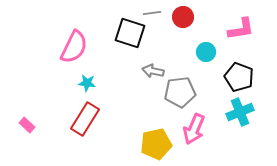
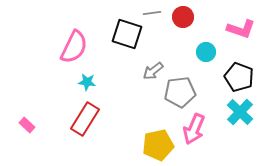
pink L-shape: rotated 28 degrees clockwise
black square: moved 3 px left, 1 px down
gray arrow: rotated 50 degrees counterclockwise
cyan star: moved 1 px up
cyan cross: rotated 24 degrees counterclockwise
yellow pentagon: moved 2 px right, 1 px down
